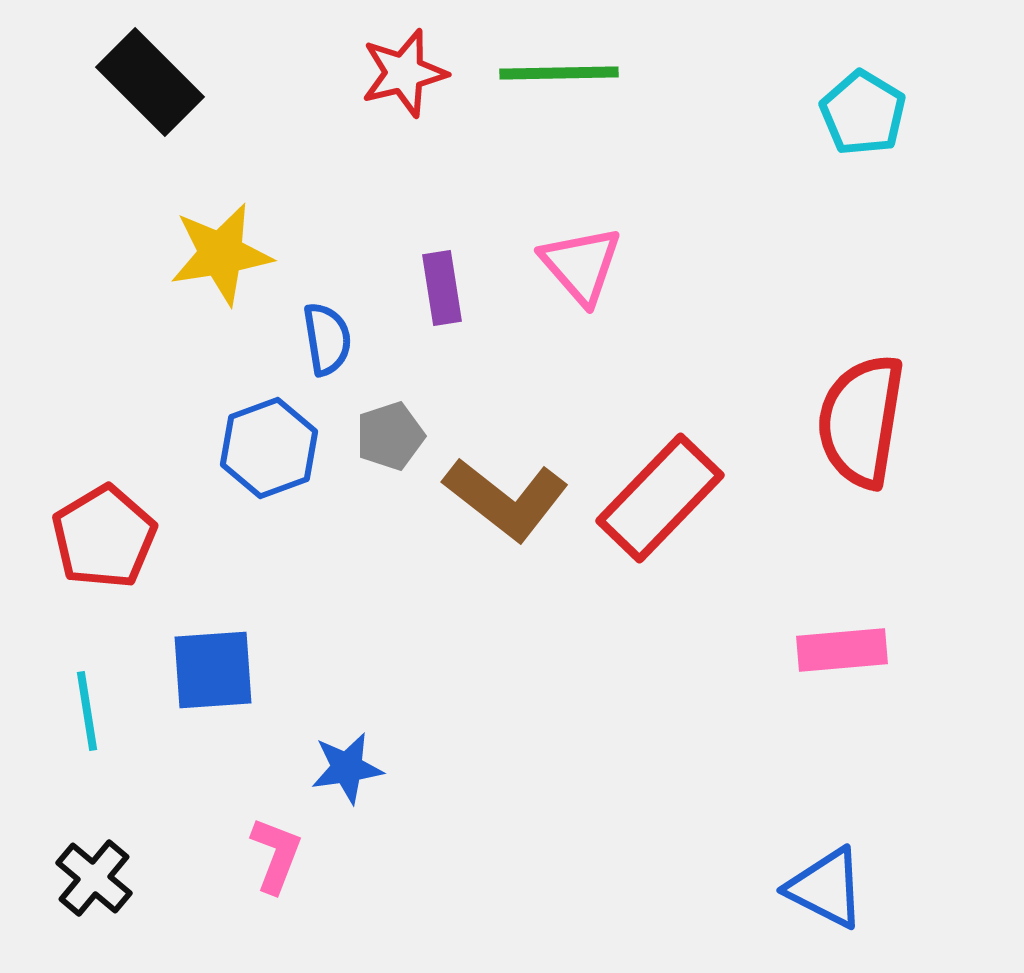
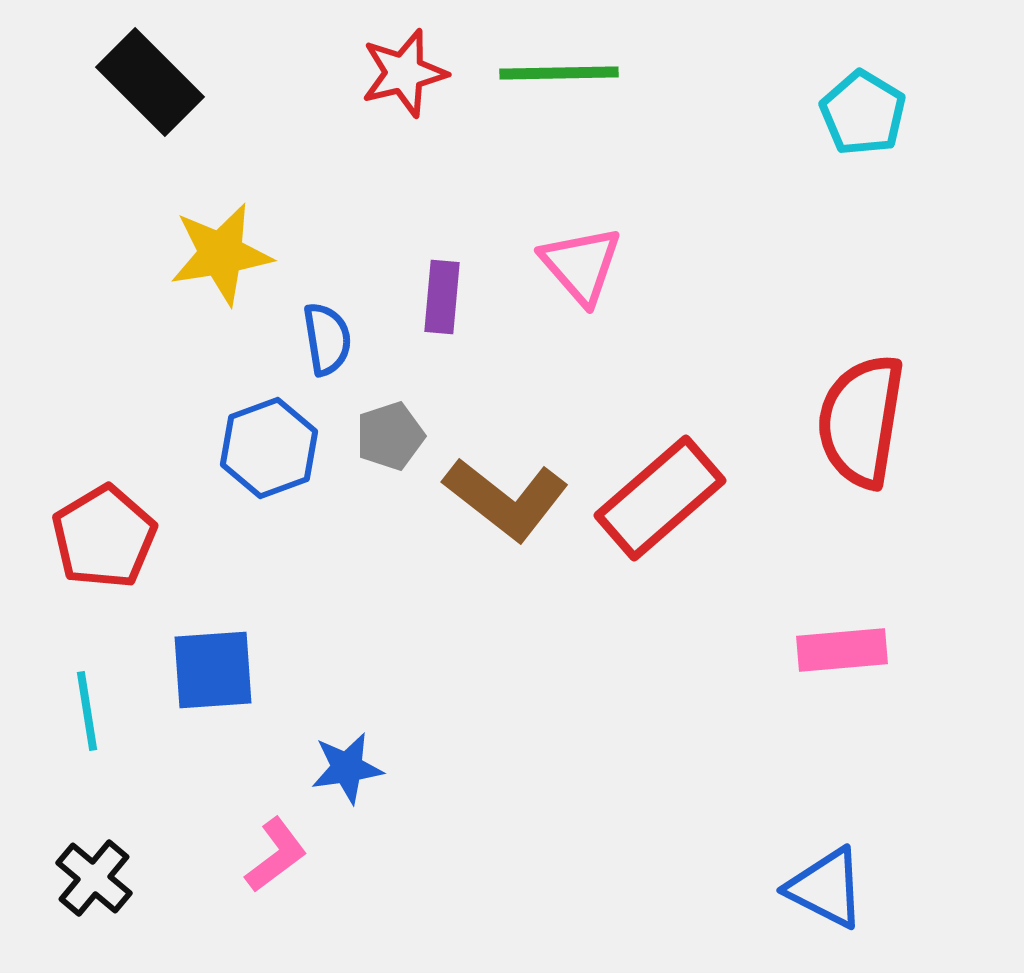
purple rectangle: moved 9 px down; rotated 14 degrees clockwise
red rectangle: rotated 5 degrees clockwise
pink L-shape: rotated 32 degrees clockwise
